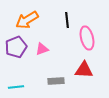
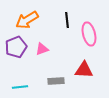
pink ellipse: moved 2 px right, 4 px up
cyan line: moved 4 px right
